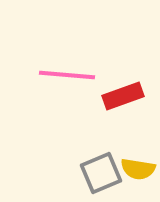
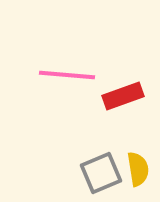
yellow semicircle: rotated 108 degrees counterclockwise
